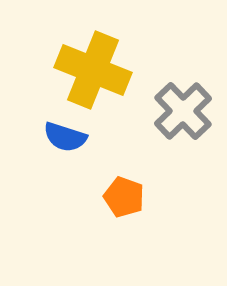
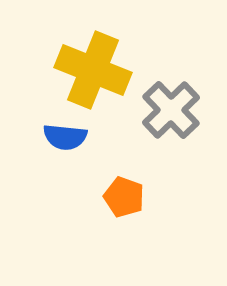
gray cross: moved 12 px left, 1 px up
blue semicircle: rotated 12 degrees counterclockwise
